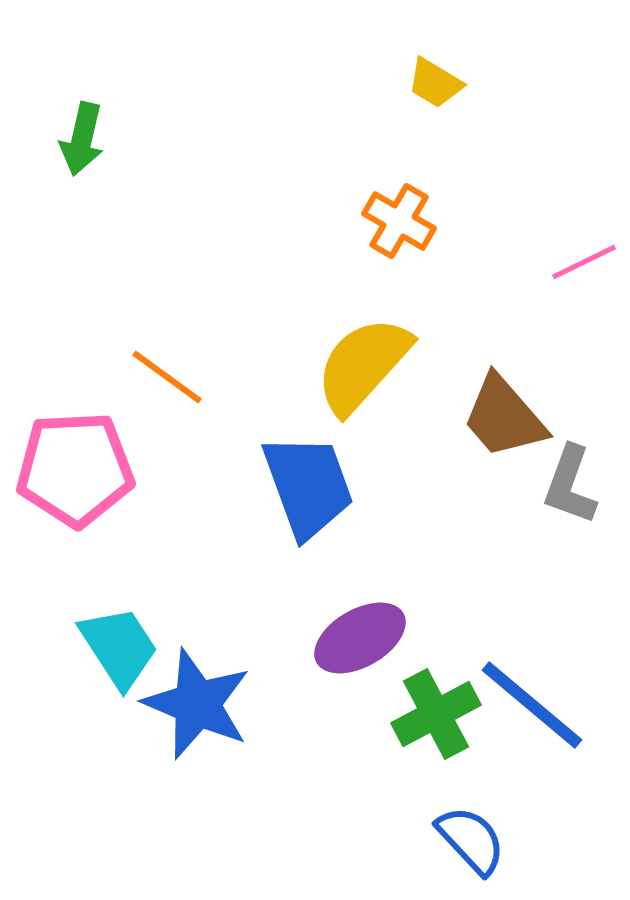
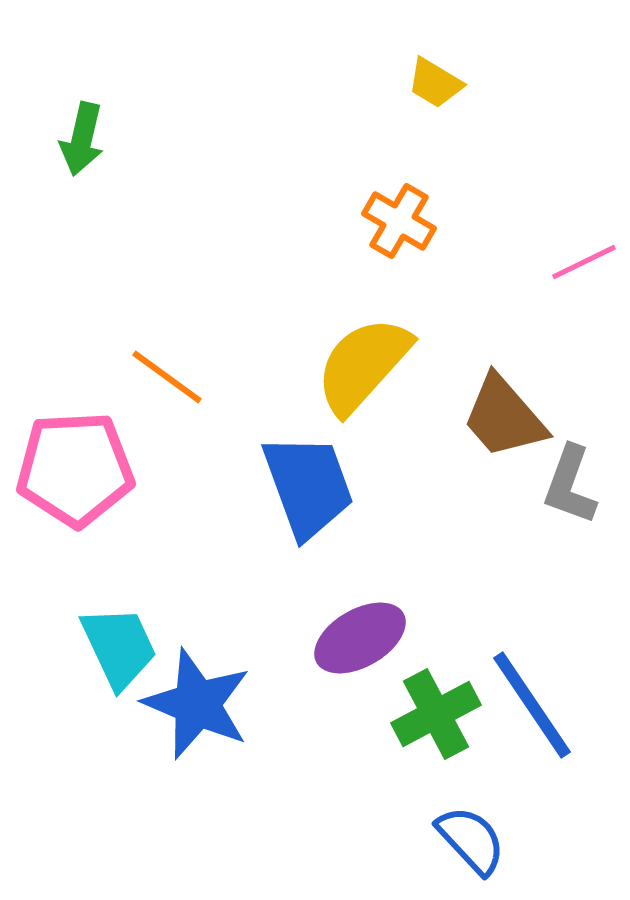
cyan trapezoid: rotated 8 degrees clockwise
blue line: rotated 16 degrees clockwise
